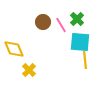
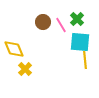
yellow cross: moved 4 px left, 1 px up
